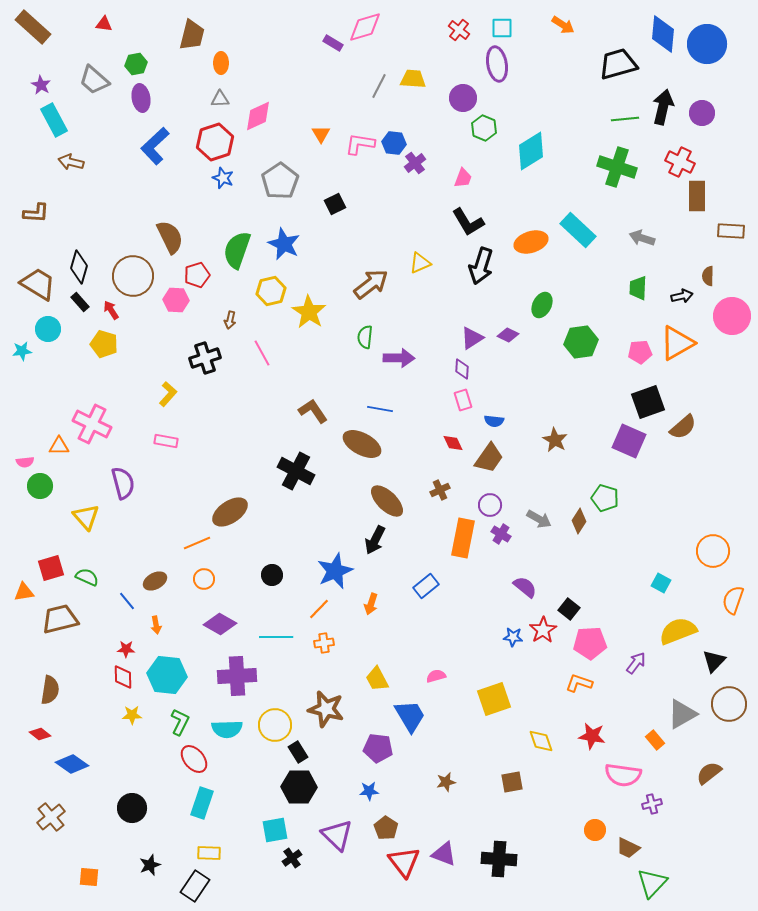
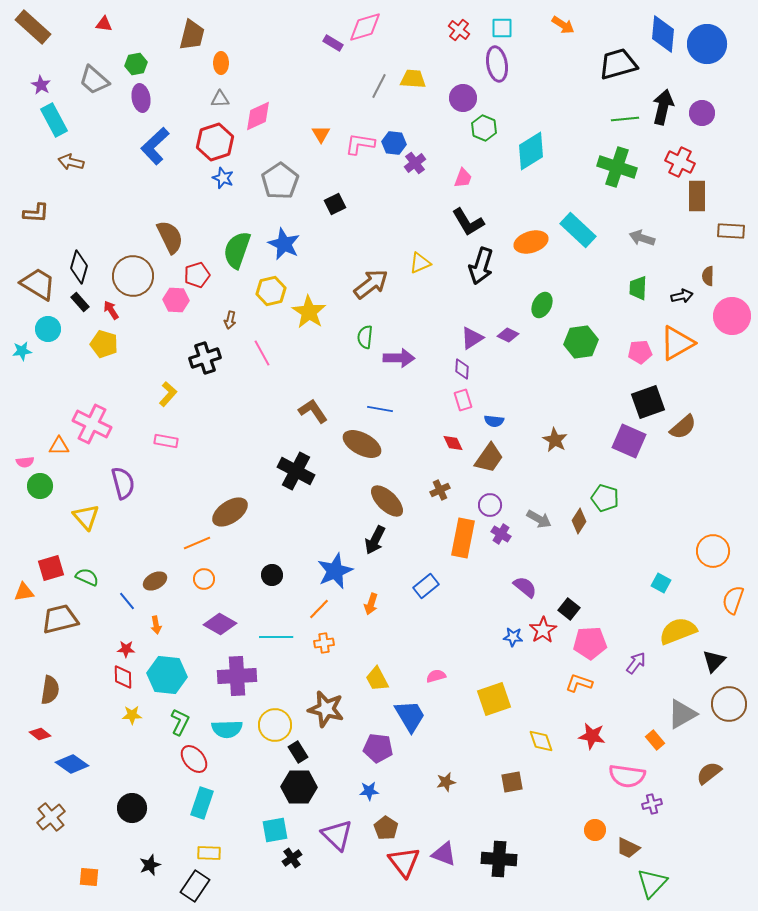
pink semicircle at (623, 775): moved 4 px right, 1 px down
